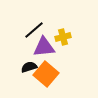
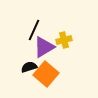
black line: rotated 25 degrees counterclockwise
yellow cross: moved 1 px right, 3 px down
purple triangle: rotated 25 degrees counterclockwise
